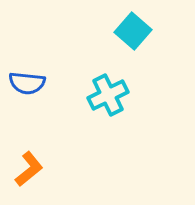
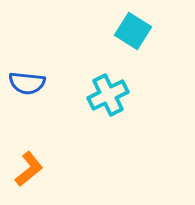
cyan square: rotated 9 degrees counterclockwise
